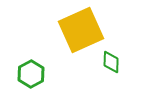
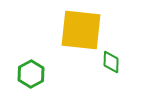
yellow square: rotated 30 degrees clockwise
